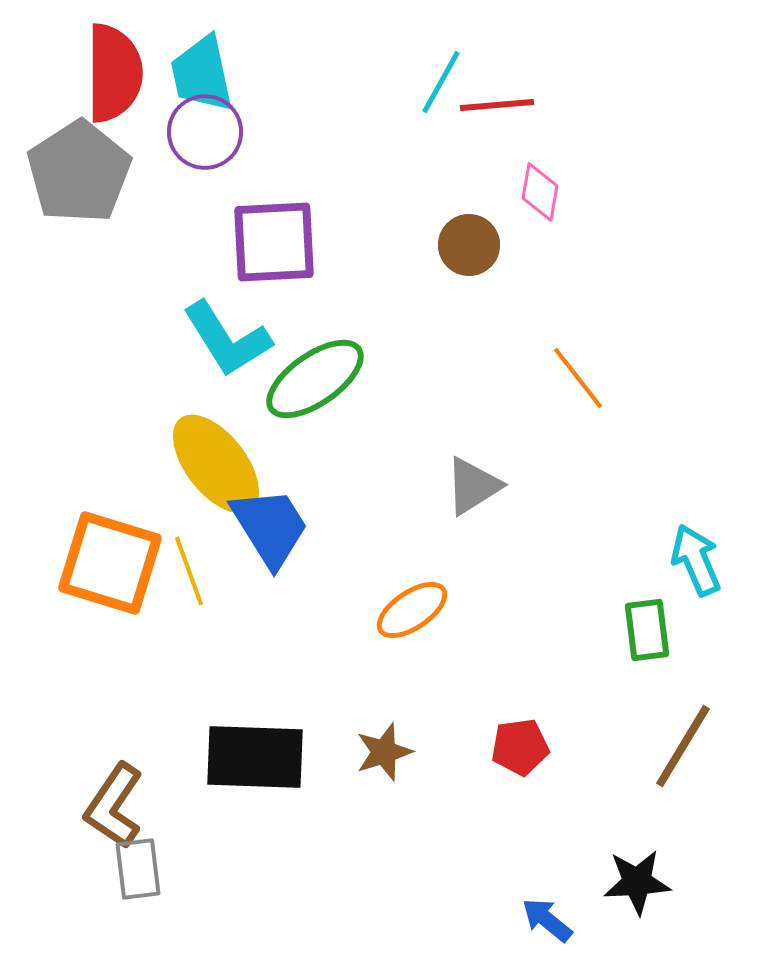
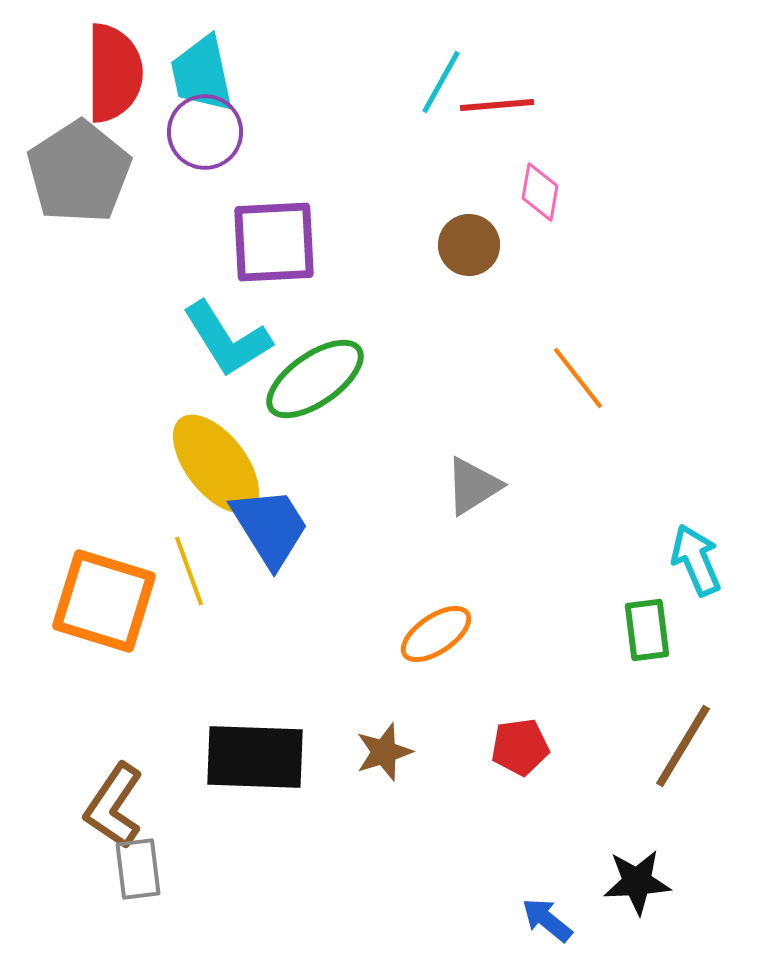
orange square: moved 6 px left, 38 px down
orange ellipse: moved 24 px right, 24 px down
